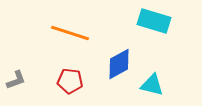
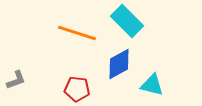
cyan rectangle: moved 27 px left; rotated 28 degrees clockwise
orange line: moved 7 px right
red pentagon: moved 7 px right, 8 px down
